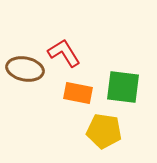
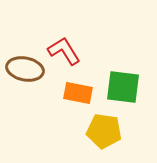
red L-shape: moved 2 px up
